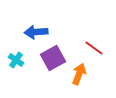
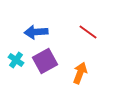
red line: moved 6 px left, 16 px up
purple square: moved 8 px left, 3 px down
orange arrow: moved 1 px right, 1 px up
